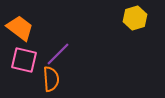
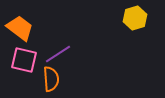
purple line: rotated 12 degrees clockwise
